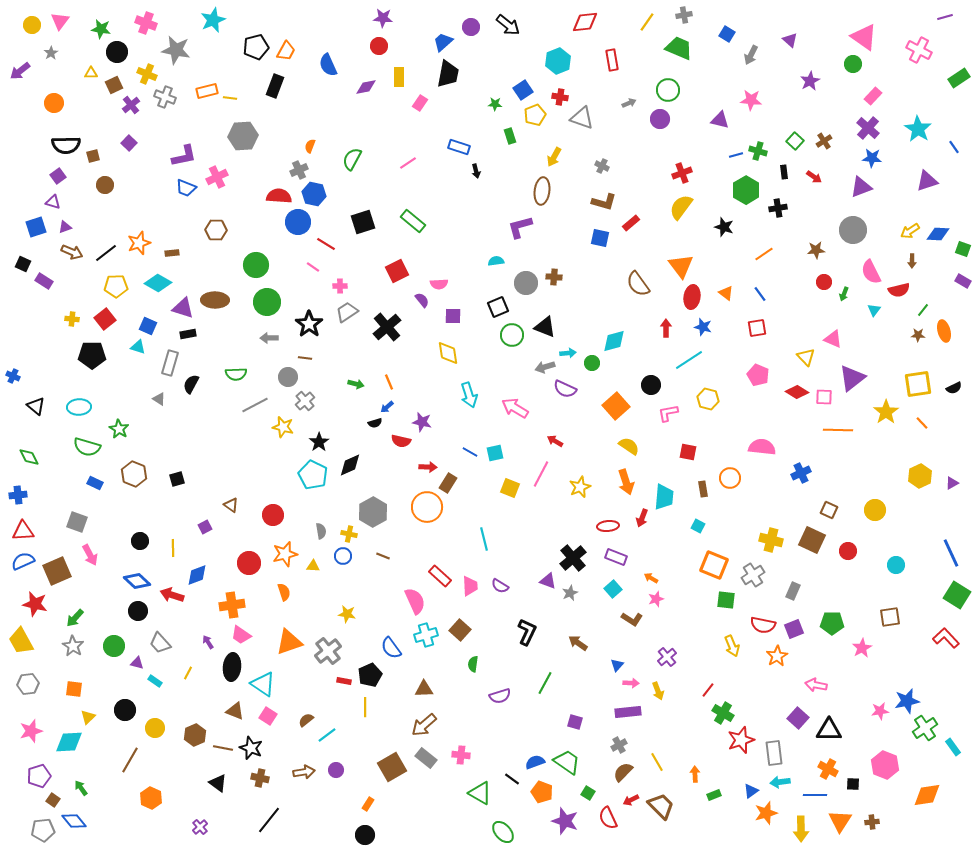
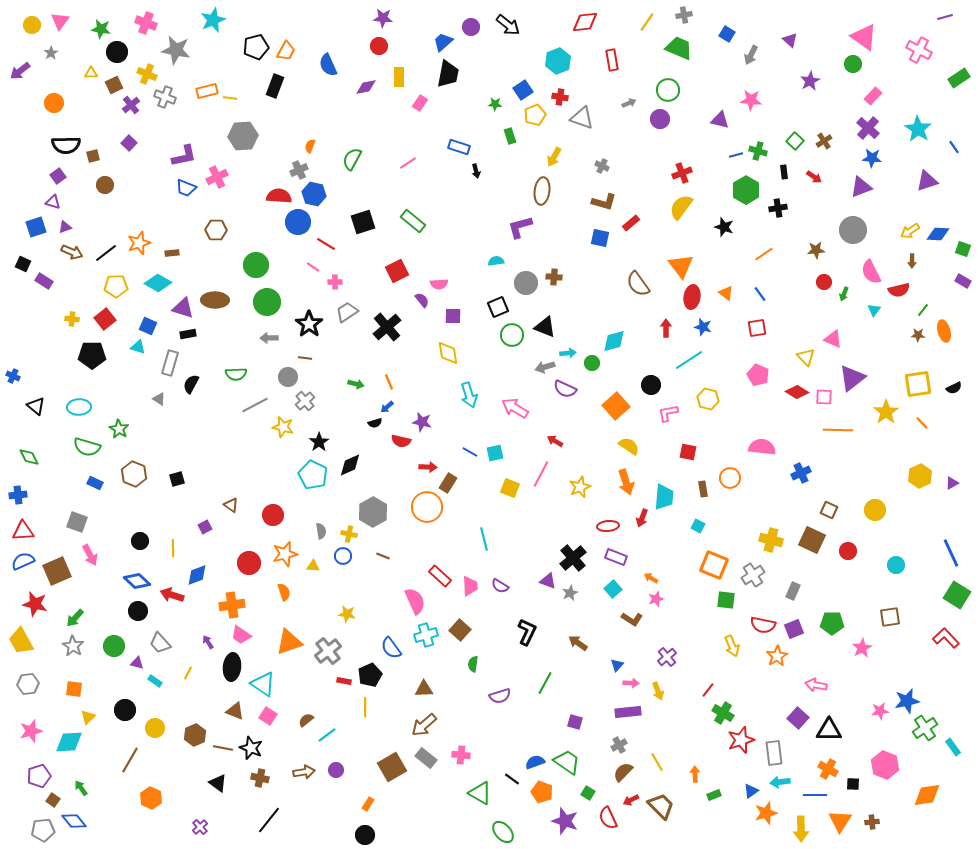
pink cross at (340, 286): moved 5 px left, 4 px up
